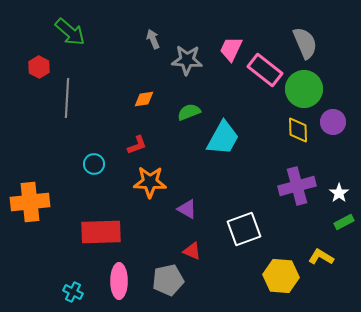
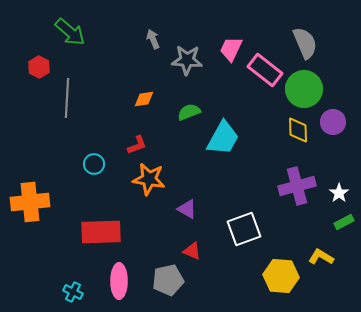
orange star: moved 1 px left, 3 px up; rotated 8 degrees clockwise
